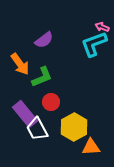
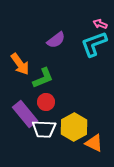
pink arrow: moved 2 px left, 3 px up
purple semicircle: moved 12 px right
green L-shape: moved 1 px right, 1 px down
red circle: moved 5 px left
white trapezoid: moved 7 px right; rotated 60 degrees counterclockwise
orange triangle: moved 3 px right, 4 px up; rotated 30 degrees clockwise
